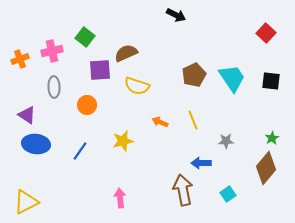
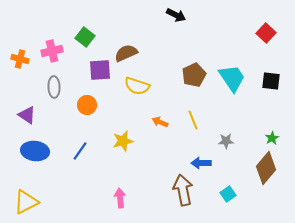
orange cross: rotated 36 degrees clockwise
blue ellipse: moved 1 px left, 7 px down
